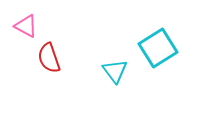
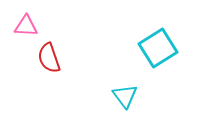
pink triangle: rotated 25 degrees counterclockwise
cyan triangle: moved 10 px right, 25 px down
